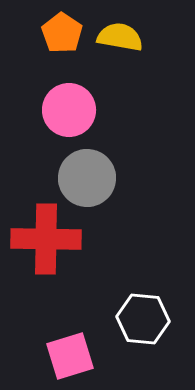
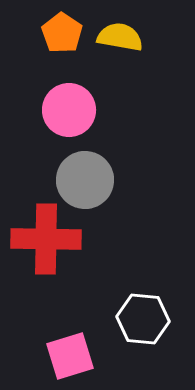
gray circle: moved 2 px left, 2 px down
